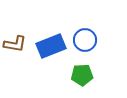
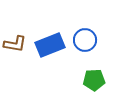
blue rectangle: moved 1 px left, 1 px up
green pentagon: moved 12 px right, 5 px down
